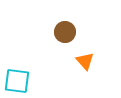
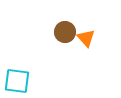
orange triangle: moved 1 px right, 23 px up
